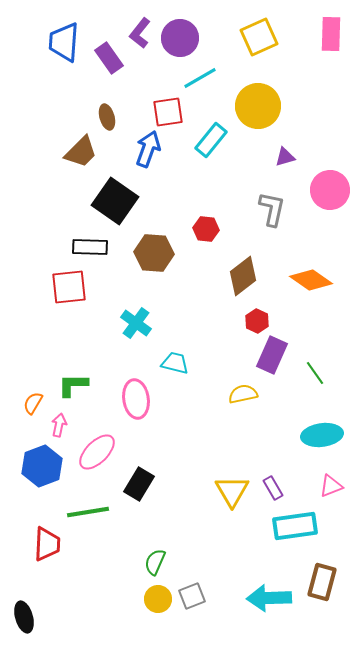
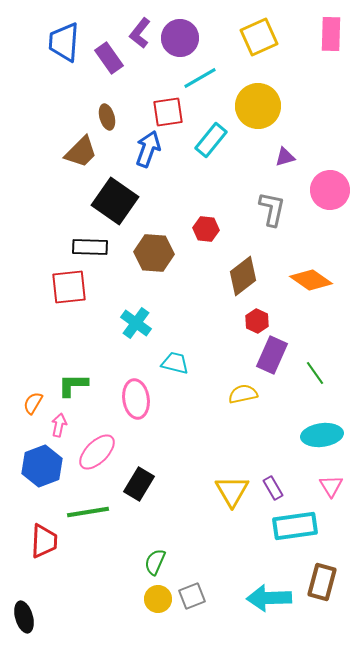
pink triangle at (331, 486): rotated 40 degrees counterclockwise
red trapezoid at (47, 544): moved 3 px left, 3 px up
